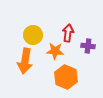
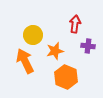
red arrow: moved 7 px right, 9 px up
orange star: rotated 18 degrees counterclockwise
orange arrow: rotated 145 degrees clockwise
